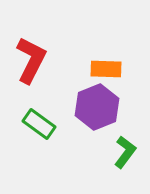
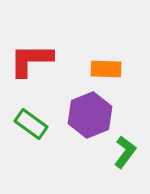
red L-shape: rotated 117 degrees counterclockwise
purple hexagon: moved 7 px left, 8 px down
green rectangle: moved 8 px left
